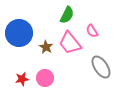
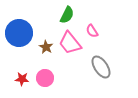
red star: rotated 16 degrees clockwise
